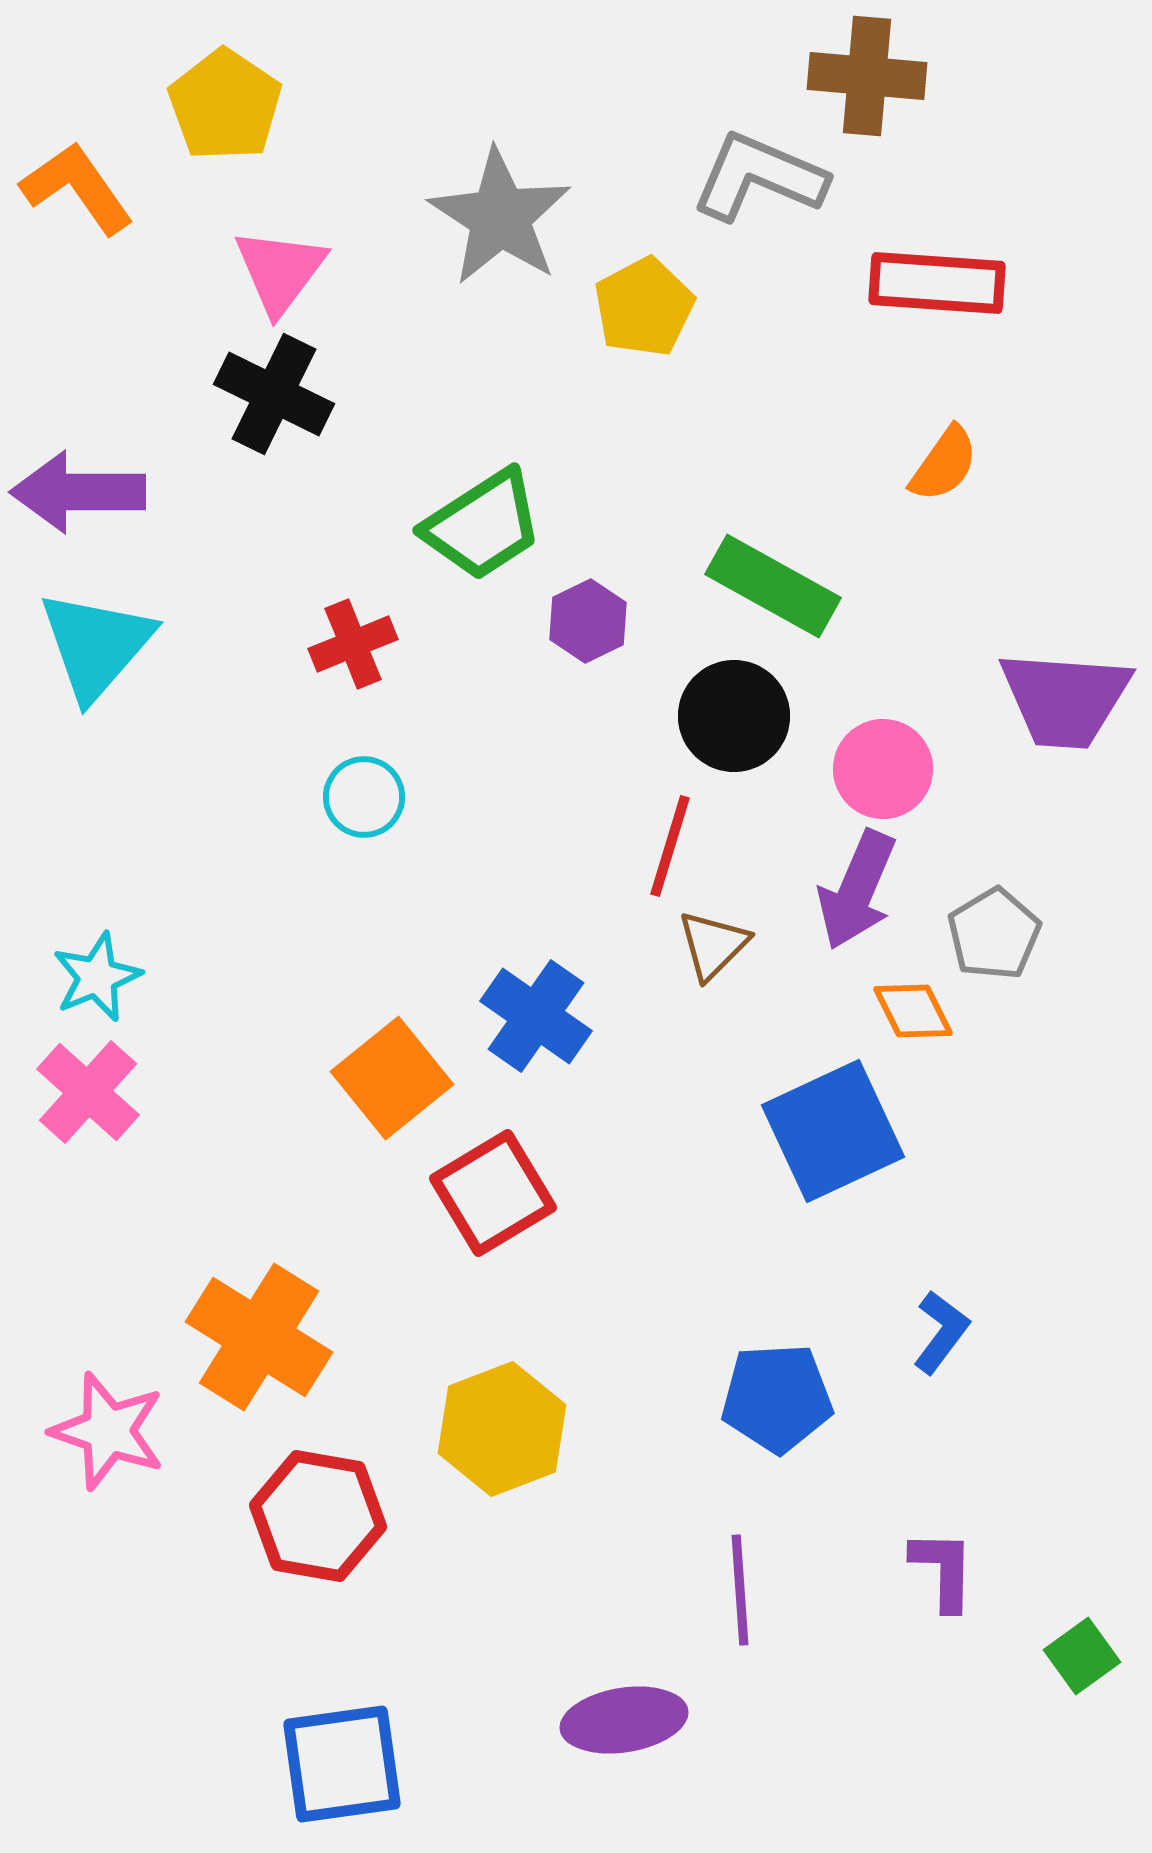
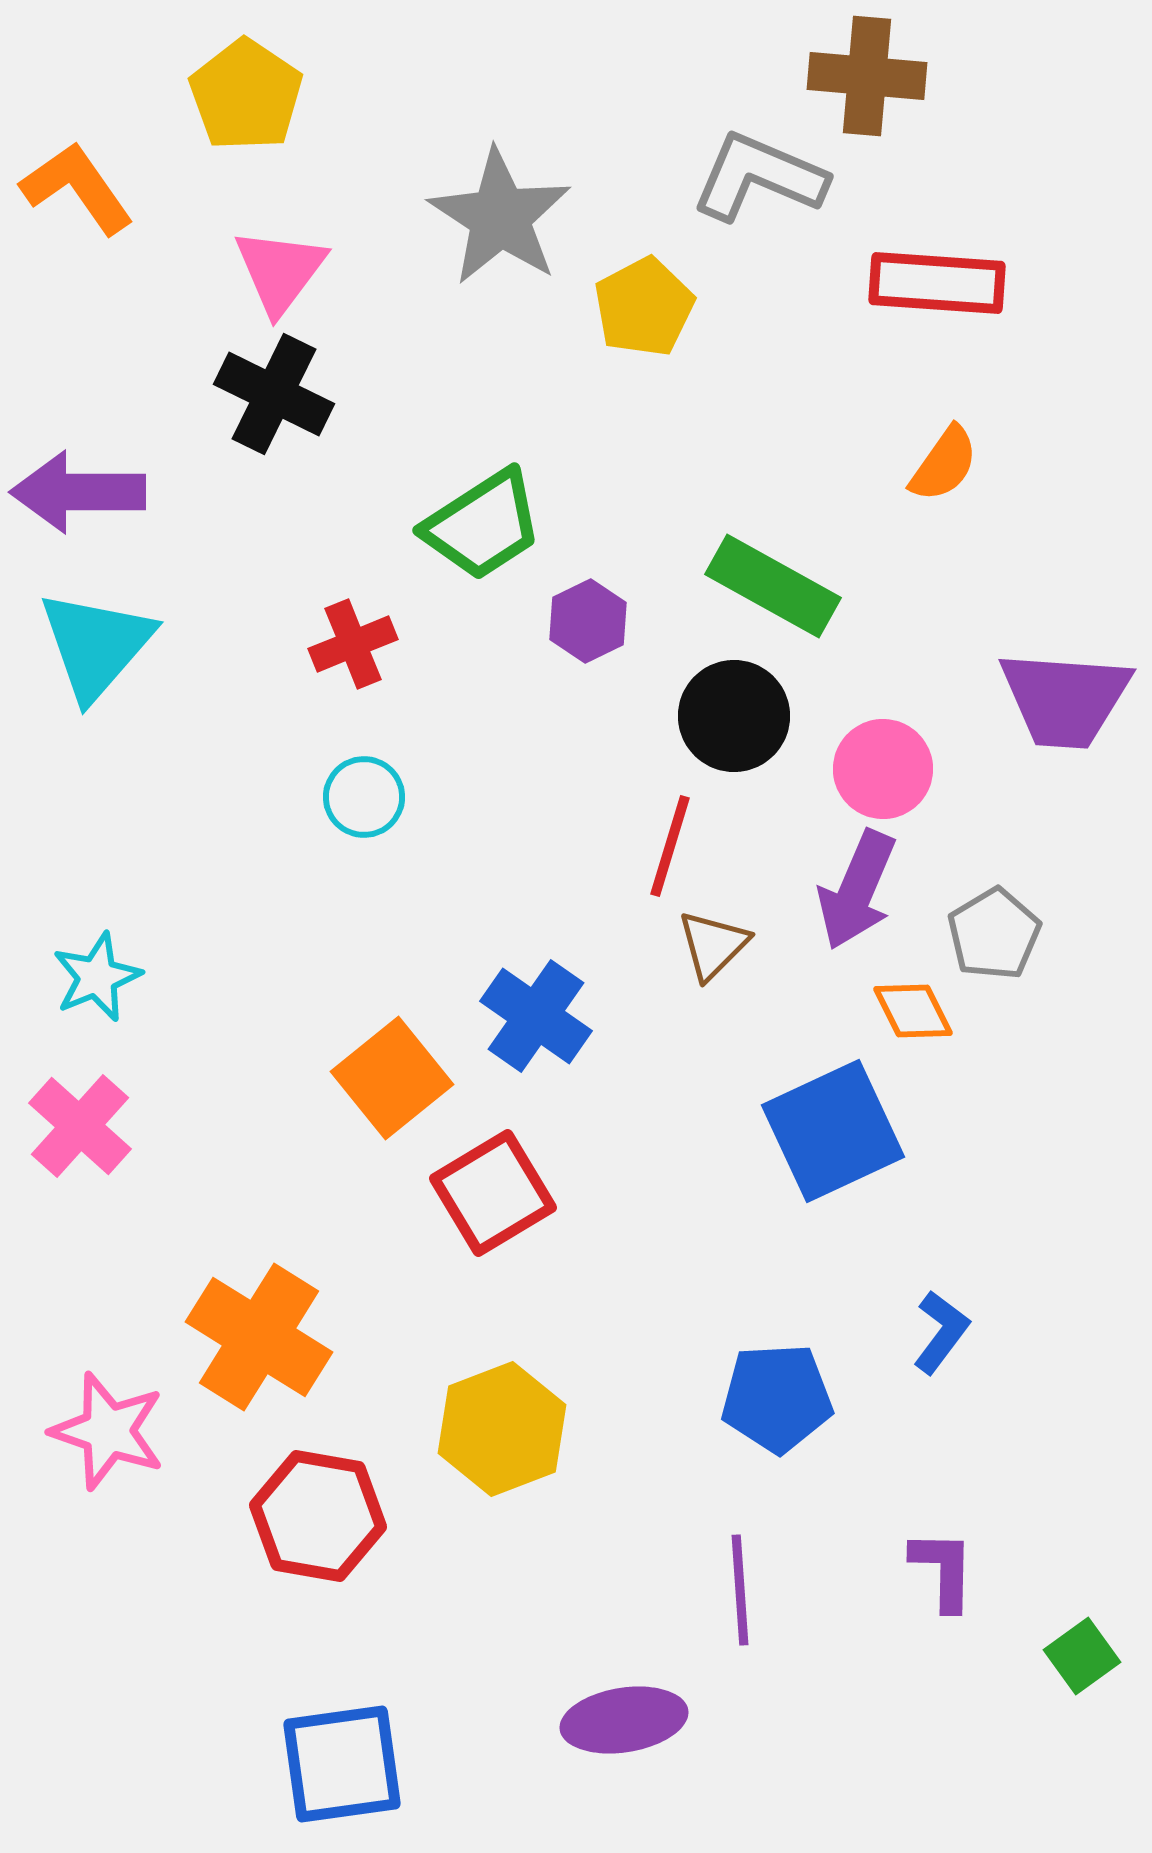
yellow pentagon at (225, 105): moved 21 px right, 10 px up
pink cross at (88, 1092): moved 8 px left, 34 px down
